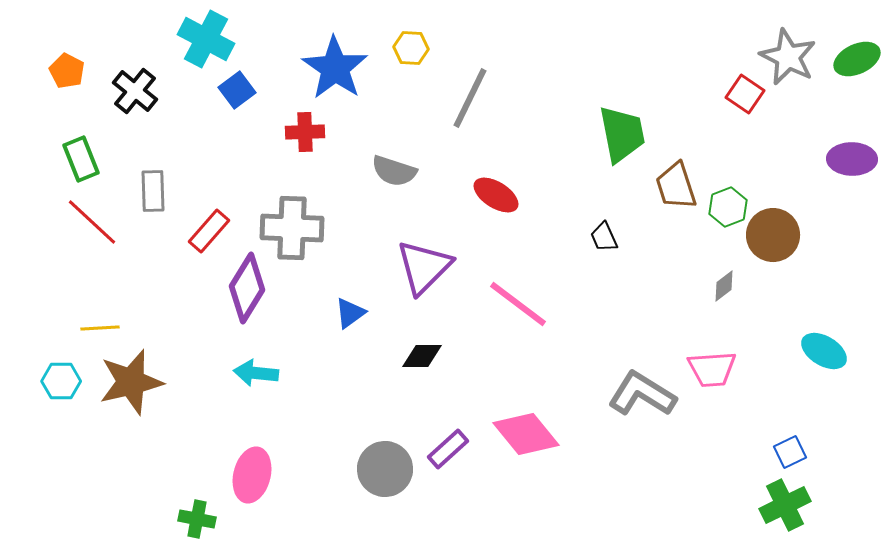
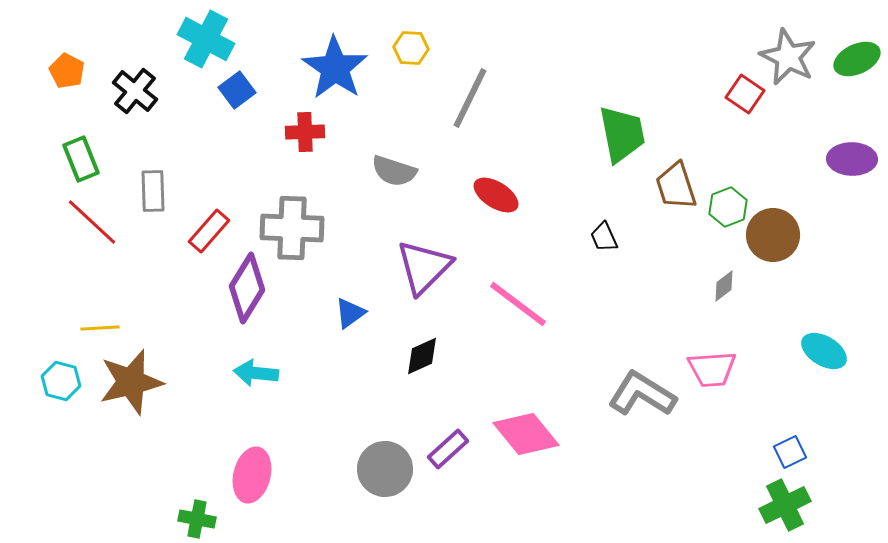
black diamond at (422, 356): rotated 24 degrees counterclockwise
cyan hexagon at (61, 381): rotated 15 degrees clockwise
